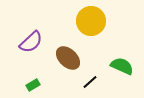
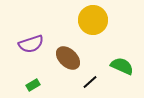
yellow circle: moved 2 px right, 1 px up
purple semicircle: moved 2 px down; rotated 25 degrees clockwise
